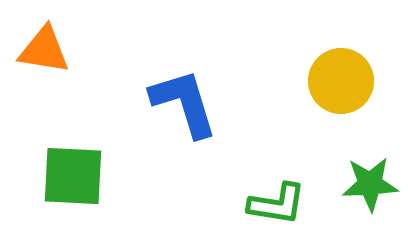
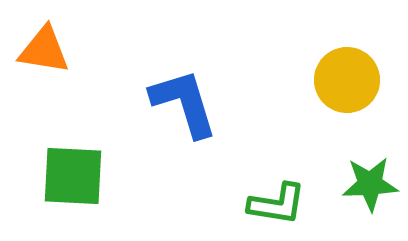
yellow circle: moved 6 px right, 1 px up
